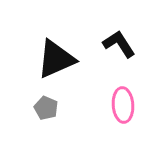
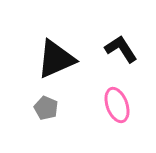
black L-shape: moved 2 px right, 5 px down
pink ellipse: moved 6 px left; rotated 16 degrees counterclockwise
